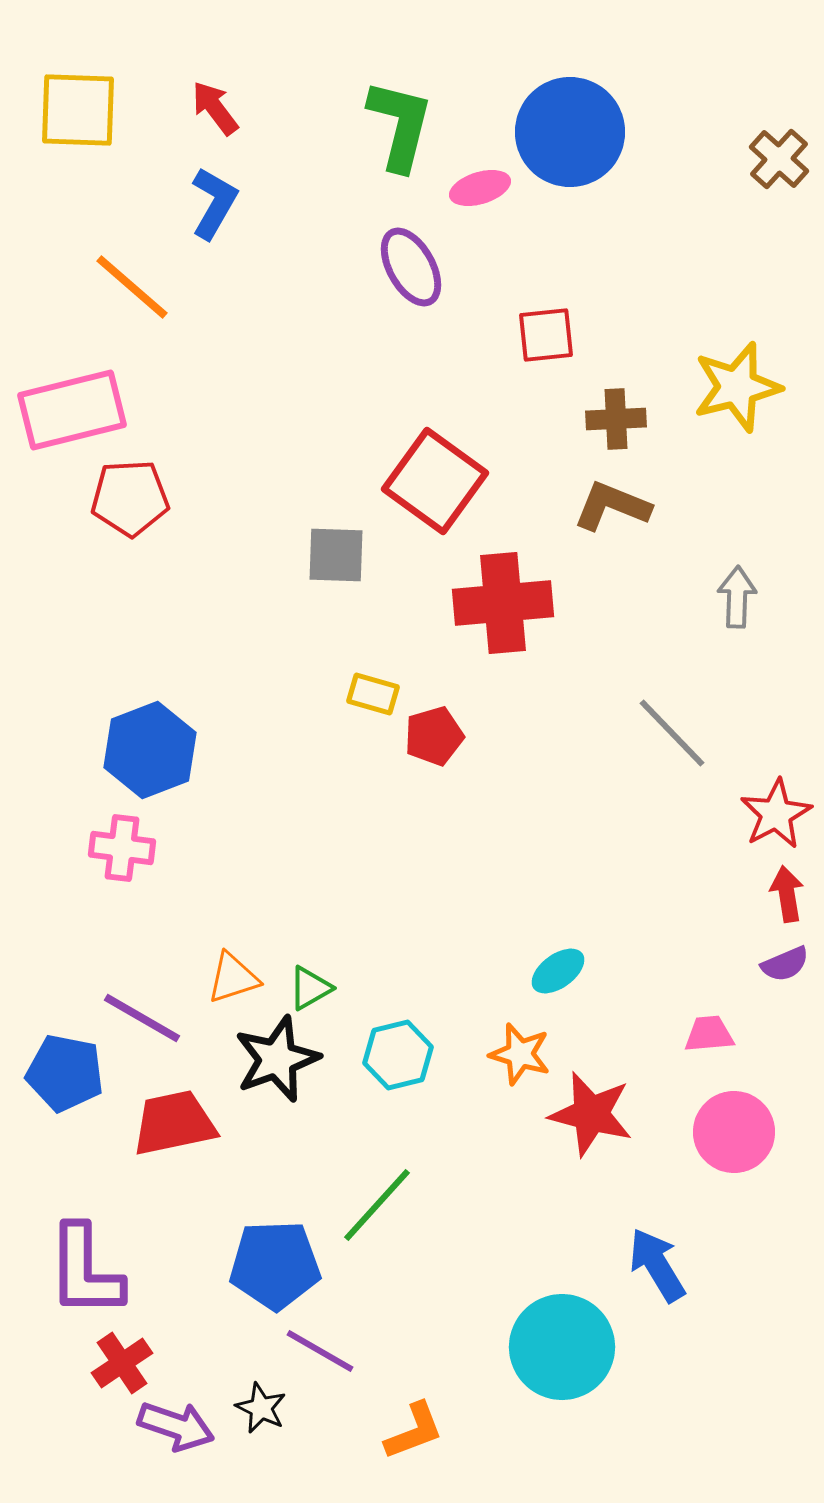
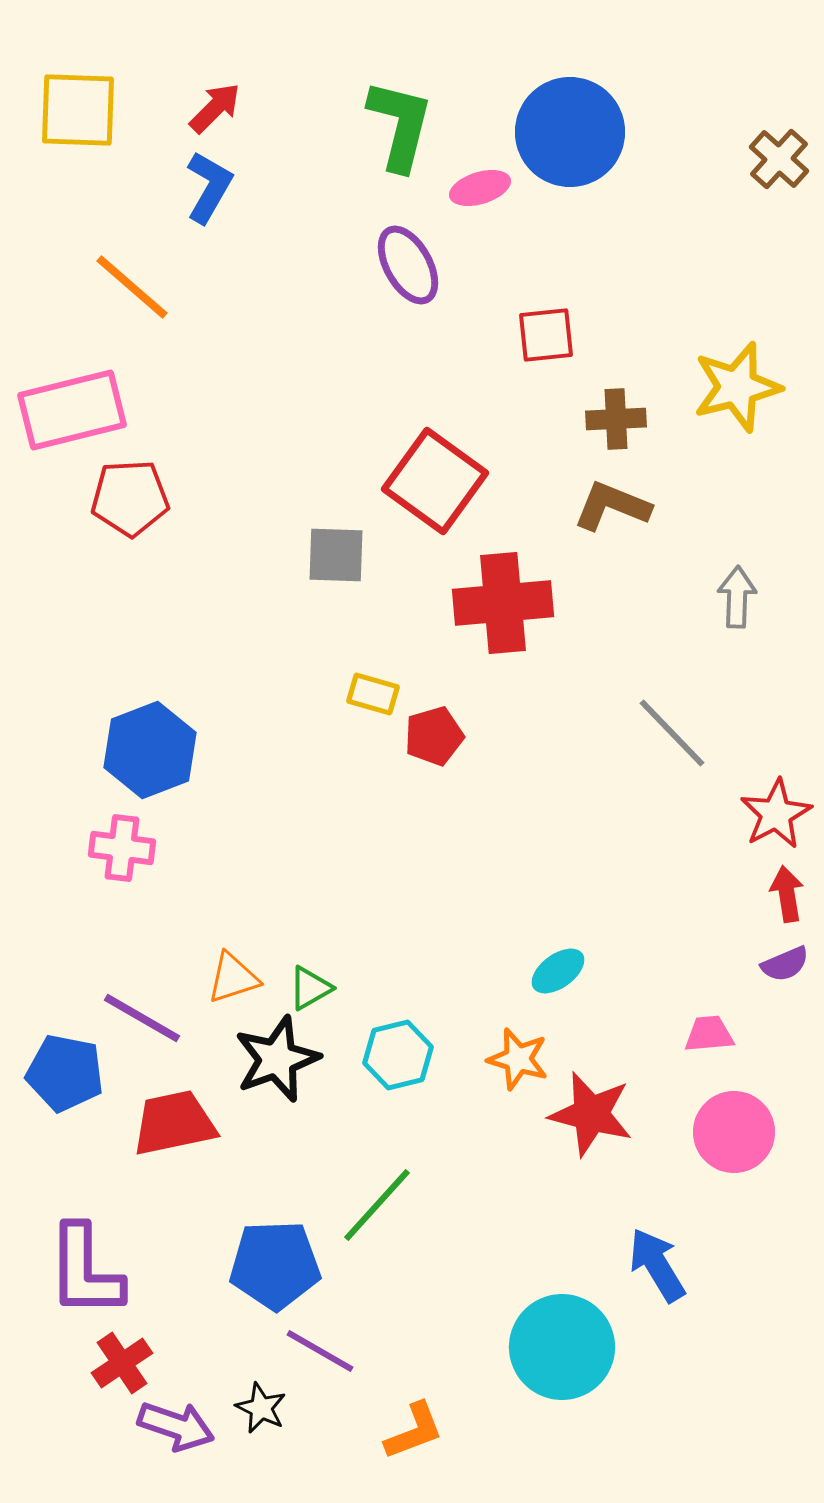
red arrow at (215, 108): rotated 82 degrees clockwise
blue L-shape at (214, 203): moved 5 px left, 16 px up
purple ellipse at (411, 267): moved 3 px left, 2 px up
orange star at (520, 1054): moved 2 px left, 5 px down
